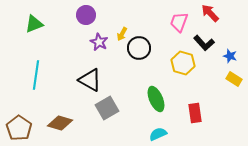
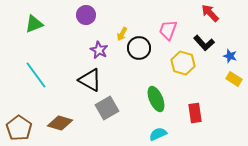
pink trapezoid: moved 11 px left, 8 px down
purple star: moved 8 px down
cyan line: rotated 44 degrees counterclockwise
